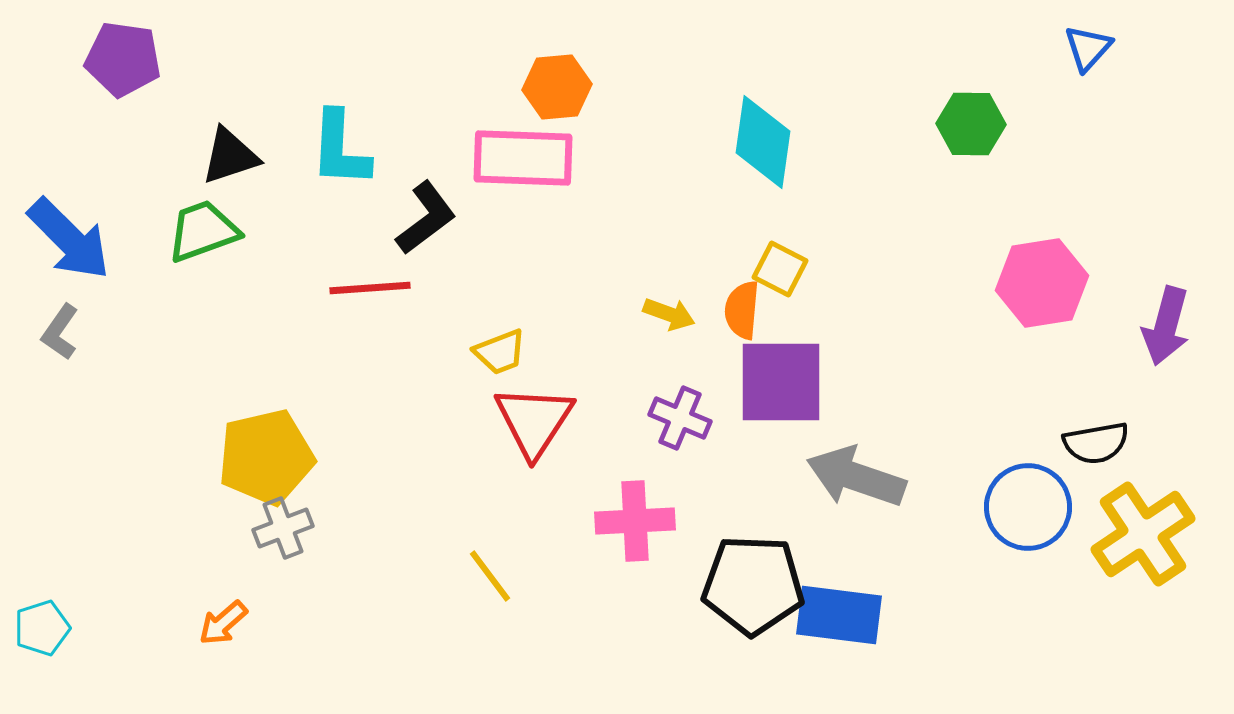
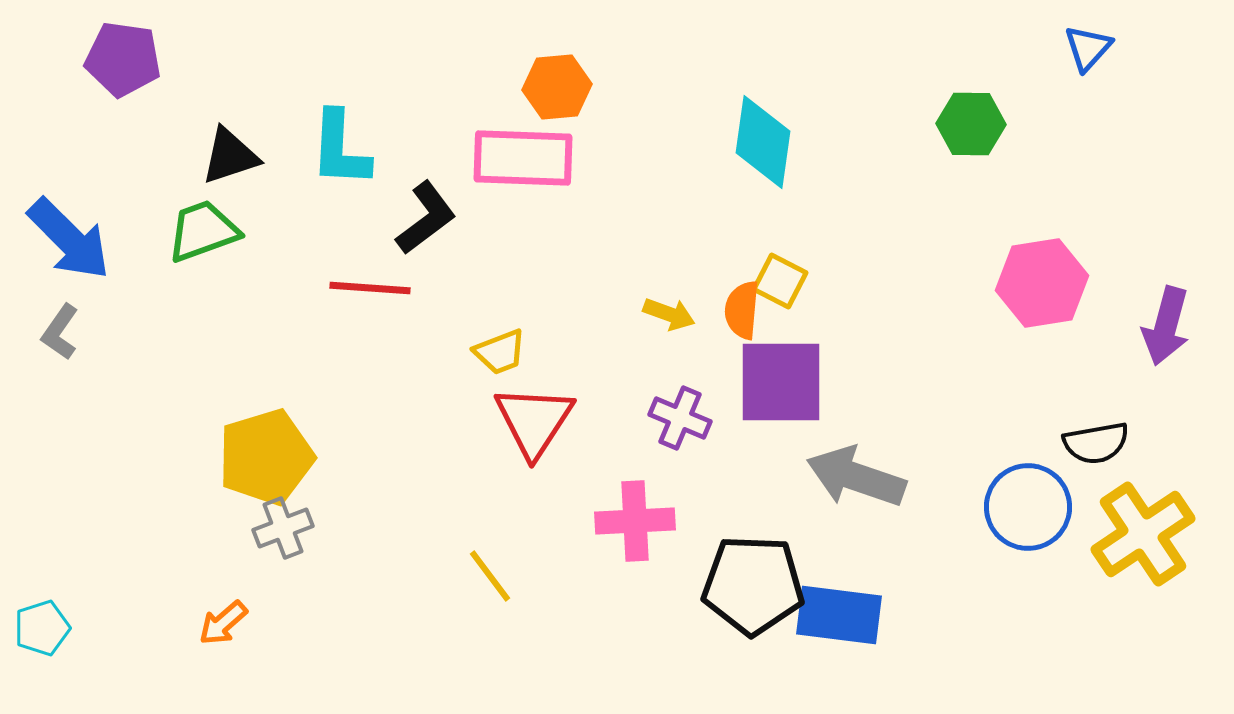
yellow square: moved 12 px down
red line: rotated 8 degrees clockwise
yellow pentagon: rotated 4 degrees counterclockwise
